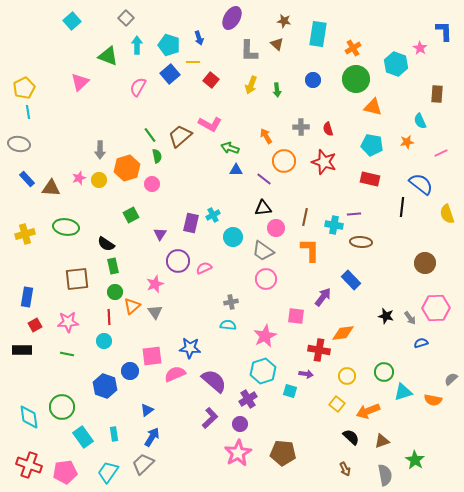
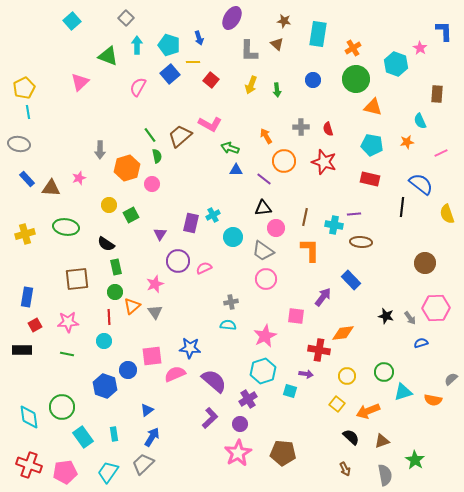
yellow circle at (99, 180): moved 10 px right, 25 px down
green rectangle at (113, 266): moved 3 px right, 1 px down
blue circle at (130, 371): moved 2 px left, 1 px up
